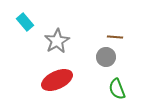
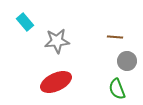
gray star: rotated 25 degrees clockwise
gray circle: moved 21 px right, 4 px down
red ellipse: moved 1 px left, 2 px down
